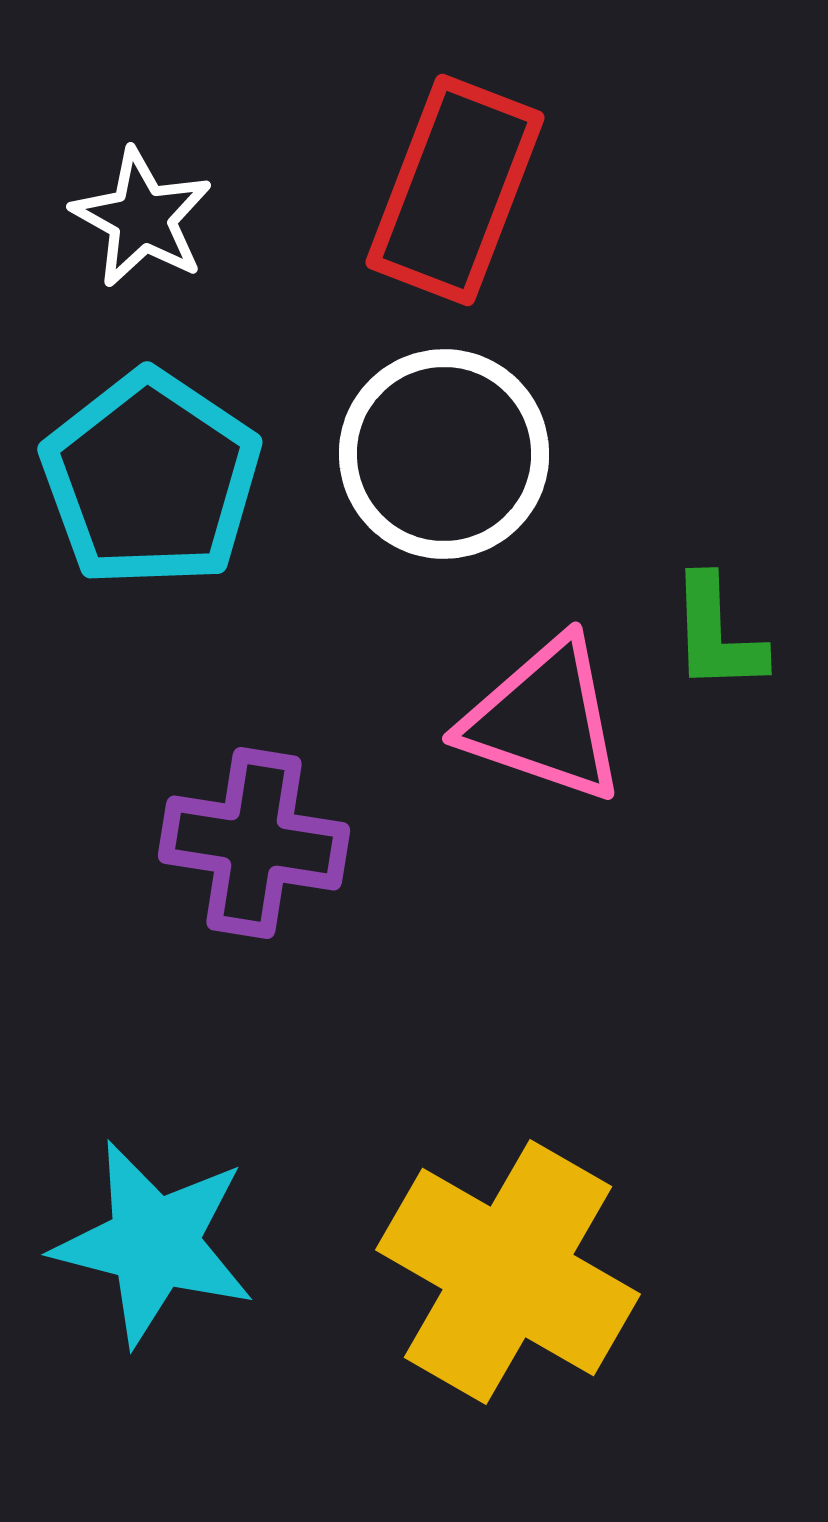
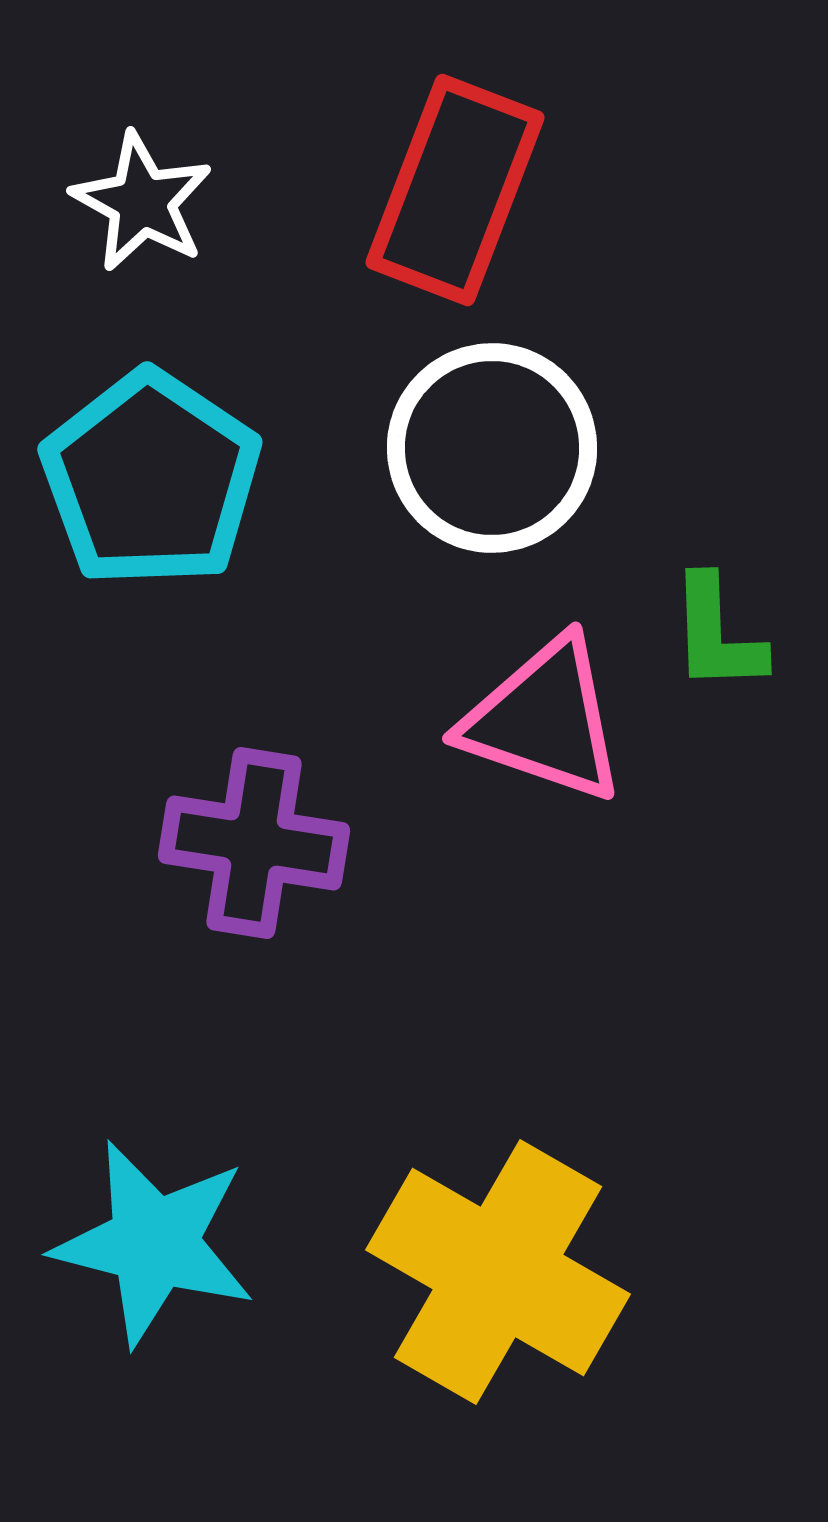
white star: moved 16 px up
white circle: moved 48 px right, 6 px up
yellow cross: moved 10 px left
